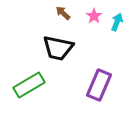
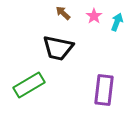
purple rectangle: moved 5 px right, 5 px down; rotated 16 degrees counterclockwise
